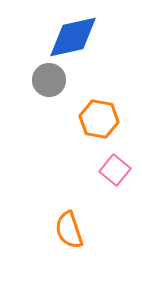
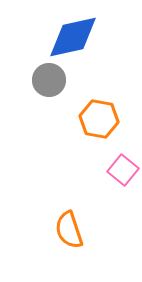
pink square: moved 8 px right
